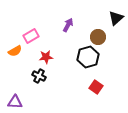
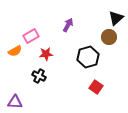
brown circle: moved 11 px right
red star: moved 3 px up
